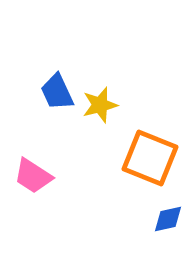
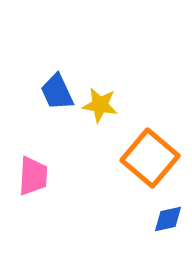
yellow star: rotated 24 degrees clockwise
orange square: rotated 18 degrees clockwise
pink trapezoid: rotated 120 degrees counterclockwise
